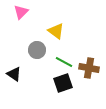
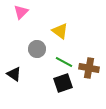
yellow triangle: moved 4 px right
gray circle: moved 1 px up
